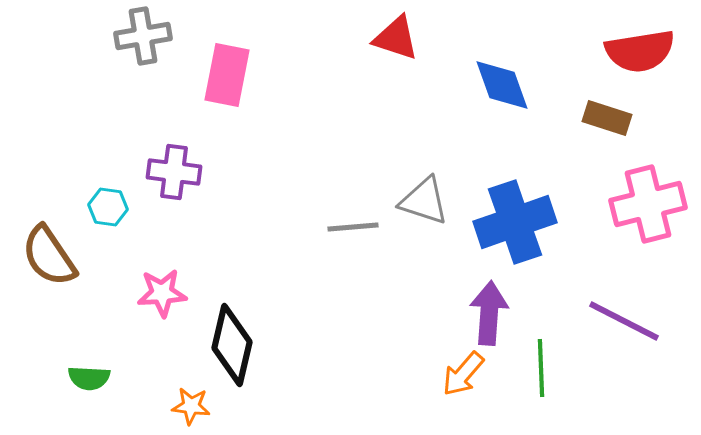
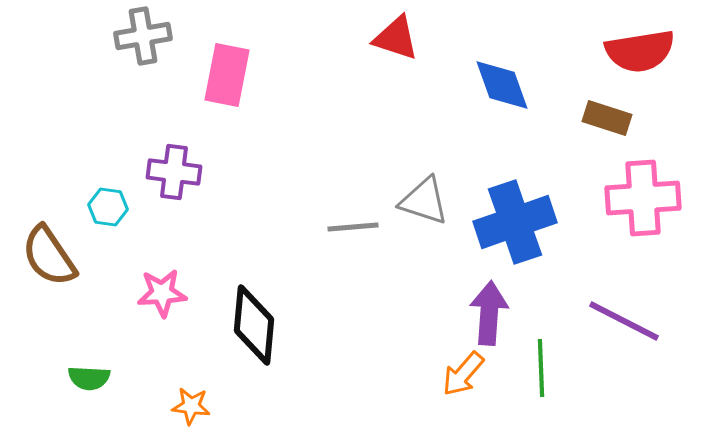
pink cross: moved 5 px left, 6 px up; rotated 10 degrees clockwise
black diamond: moved 22 px right, 20 px up; rotated 8 degrees counterclockwise
